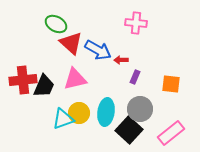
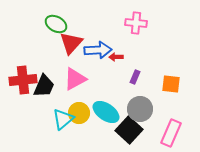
red triangle: rotated 30 degrees clockwise
blue arrow: rotated 32 degrees counterclockwise
red arrow: moved 5 px left, 3 px up
pink triangle: rotated 15 degrees counterclockwise
cyan ellipse: rotated 64 degrees counterclockwise
cyan triangle: rotated 20 degrees counterclockwise
pink rectangle: rotated 28 degrees counterclockwise
